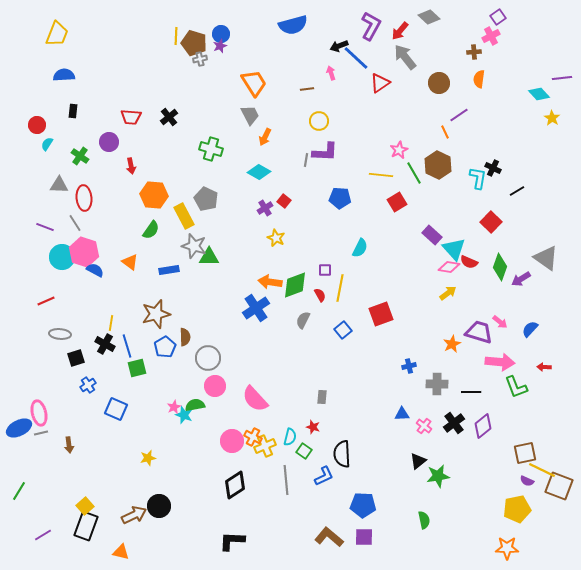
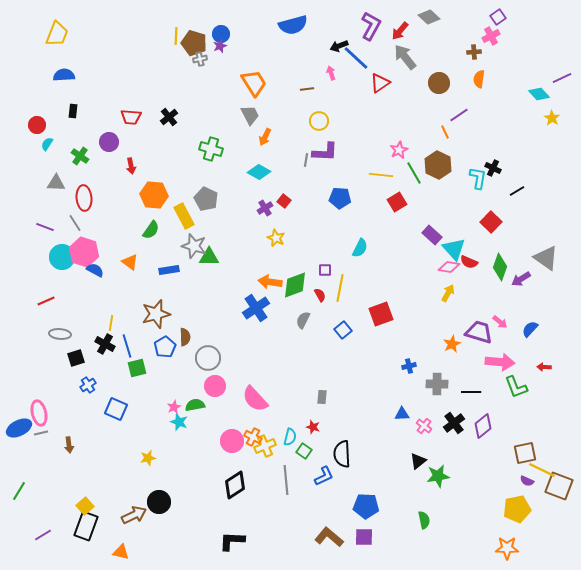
purple line at (562, 78): rotated 18 degrees counterclockwise
gray triangle at (59, 185): moved 3 px left, 2 px up
yellow arrow at (448, 293): rotated 24 degrees counterclockwise
cyan star at (184, 415): moved 5 px left, 7 px down
blue pentagon at (363, 505): moved 3 px right, 1 px down
black circle at (159, 506): moved 4 px up
